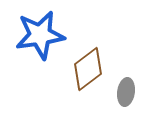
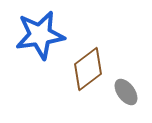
gray ellipse: rotated 44 degrees counterclockwise
